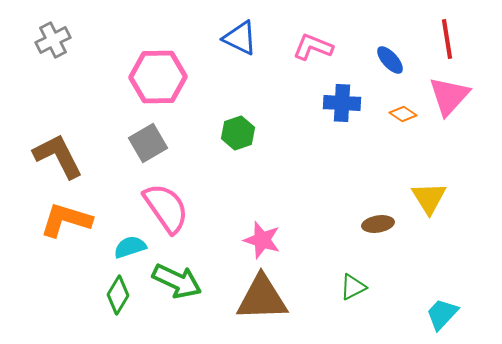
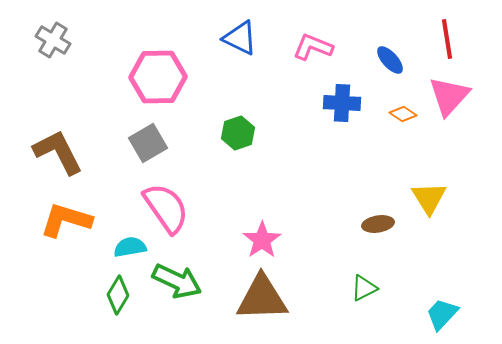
gray cross: rotated 32 degrees counterclockwise
brown L-shape: moved 4 px up
pink star: rotated 21 degrees clockwise
cyan semicircle: rotated 8 degrees clockwise
green triangle: moved 11 px right, 1 px down
